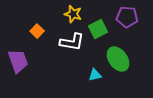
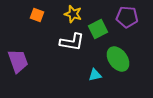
orange square: moved 16 px up; rotated 24 degrees counterclockwise
